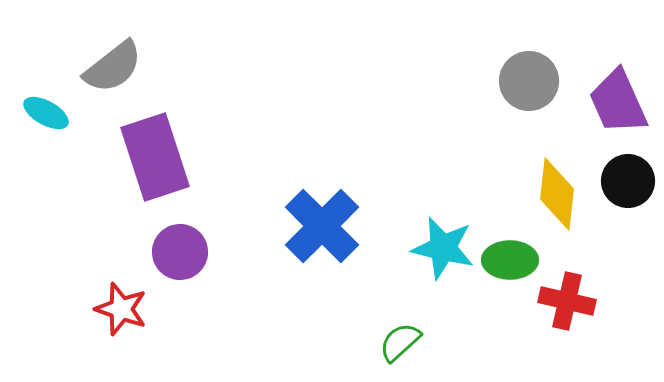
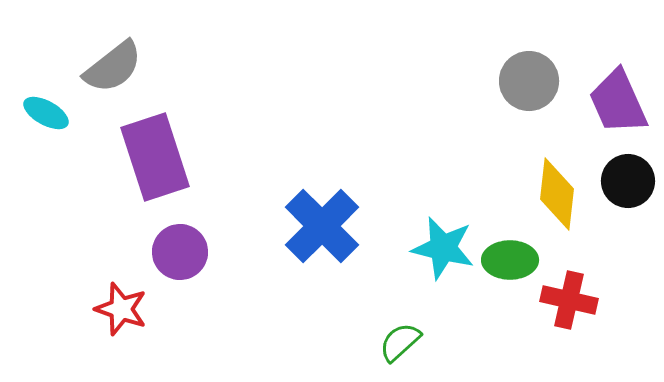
red cross: moved 2 px right, 1 px up
